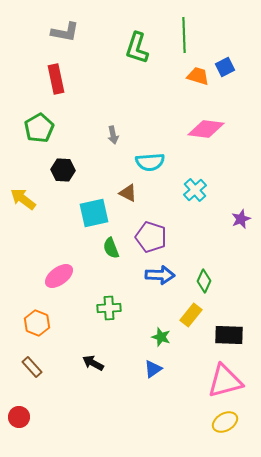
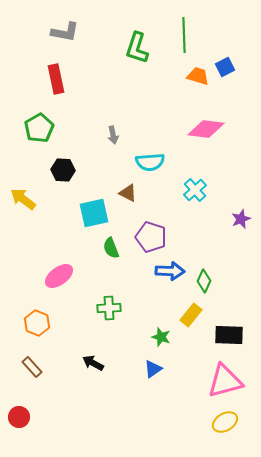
blue arrow: moved 10 px right, 4 px up
